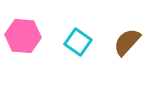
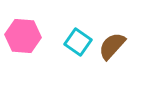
brown semicircle: moved 15 px left, 4 px down
